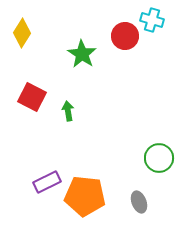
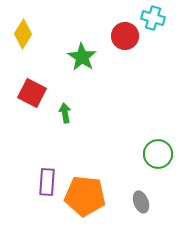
cyan cross: moved 1 px right, 2 px up
yellow diamond: moved 1 px right, 1 px down
green star: moved 3 px down
red square: moved 4 px up
green arrow: moved 3 px left, 2 px down
green circle: moved 1 px left, 4 px up
purple rectangle: rotated 60 degrees counterclockwise
gray ellipse: moved 2 px right
